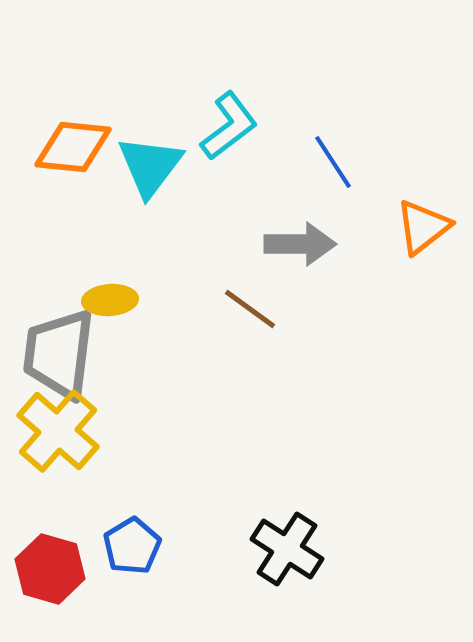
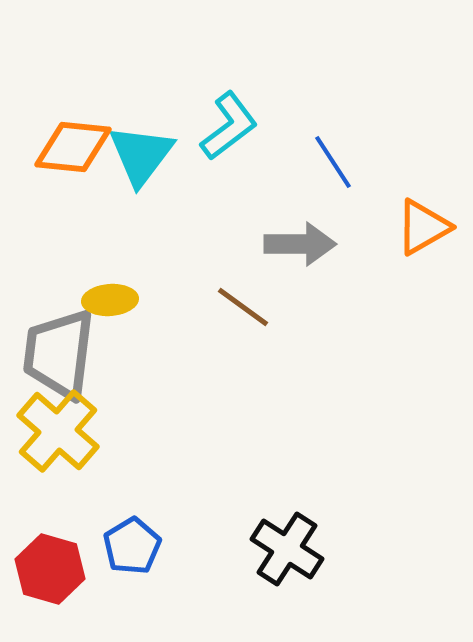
cyan triangle: moved 9 px left, 11 px up
orange triangle: rotated 8 degrees clockwise
brown line: moved 7 px left, 2 px up
